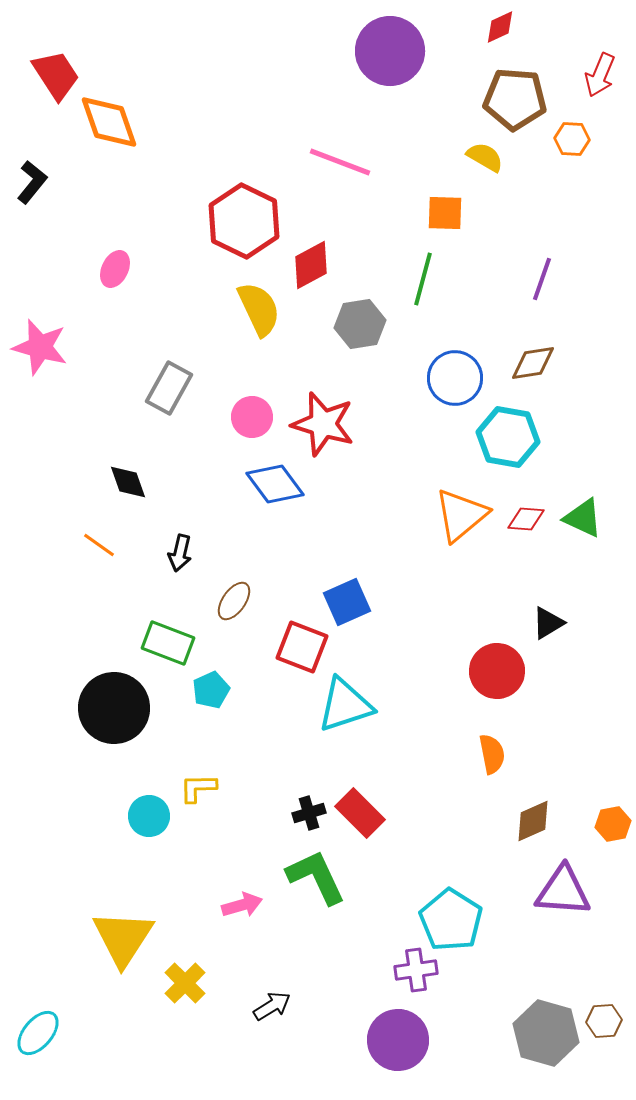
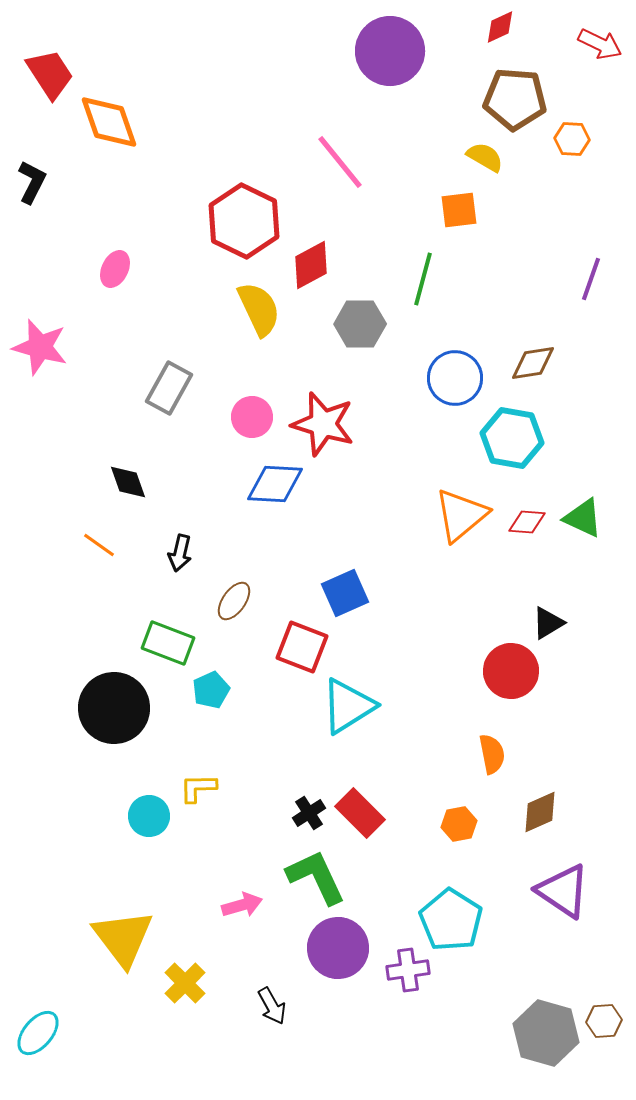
red trapezoid at (56, 75): moved 6 px left, 1 px up
red arrow at (600, 75): moved 31 px up; rotated 87 degrees counterclockwise
pink line at (340, 162): rotated 30 degrees clockwise
black L-shape at (32, 182): rotated 12 degrees counterclockwise
orange square at (445, 213): moved 14 px right, 3 px up; rotated 9 degrees counterclockwise
purple line at (542, 279): moved 49 px right
gray hexagon at (360, 324): rotated 9 degrees clockwise
cyan hexagon at (508, 437): moved 4 px right, 1 px down
blue diamond at (275, 484): rotated 50 degrees counterclockwise
red diamond at (526, 519): moved 1 px right, 3 px down
blue square at (347, 602): moved 2 px left, 9 px up
red circle at (497, 671): moved 14 px right
cyan triangle at (345, 705): moved 3 px right, 1 px down; rotated 14 degrees counterclockwise
black cross at (309, 813): rotated 16 degrees counterclockwise
brown diamond at (533, 821): moved 7 px right, 9 px up
orange hexagon at (613, 824): moved 154 px left
purple triangle at (563, 891): rotated 30 degrees clockwise
yellow triangle at (123, 938): rotated 10 degrees counterclockwise
purple cross at (416, 970): moved 8 px left
black arrow at (272, 1006): rotated 93 degrees clockwise
purple circle at (398, 1040): moved 60 px left, 92 px up
